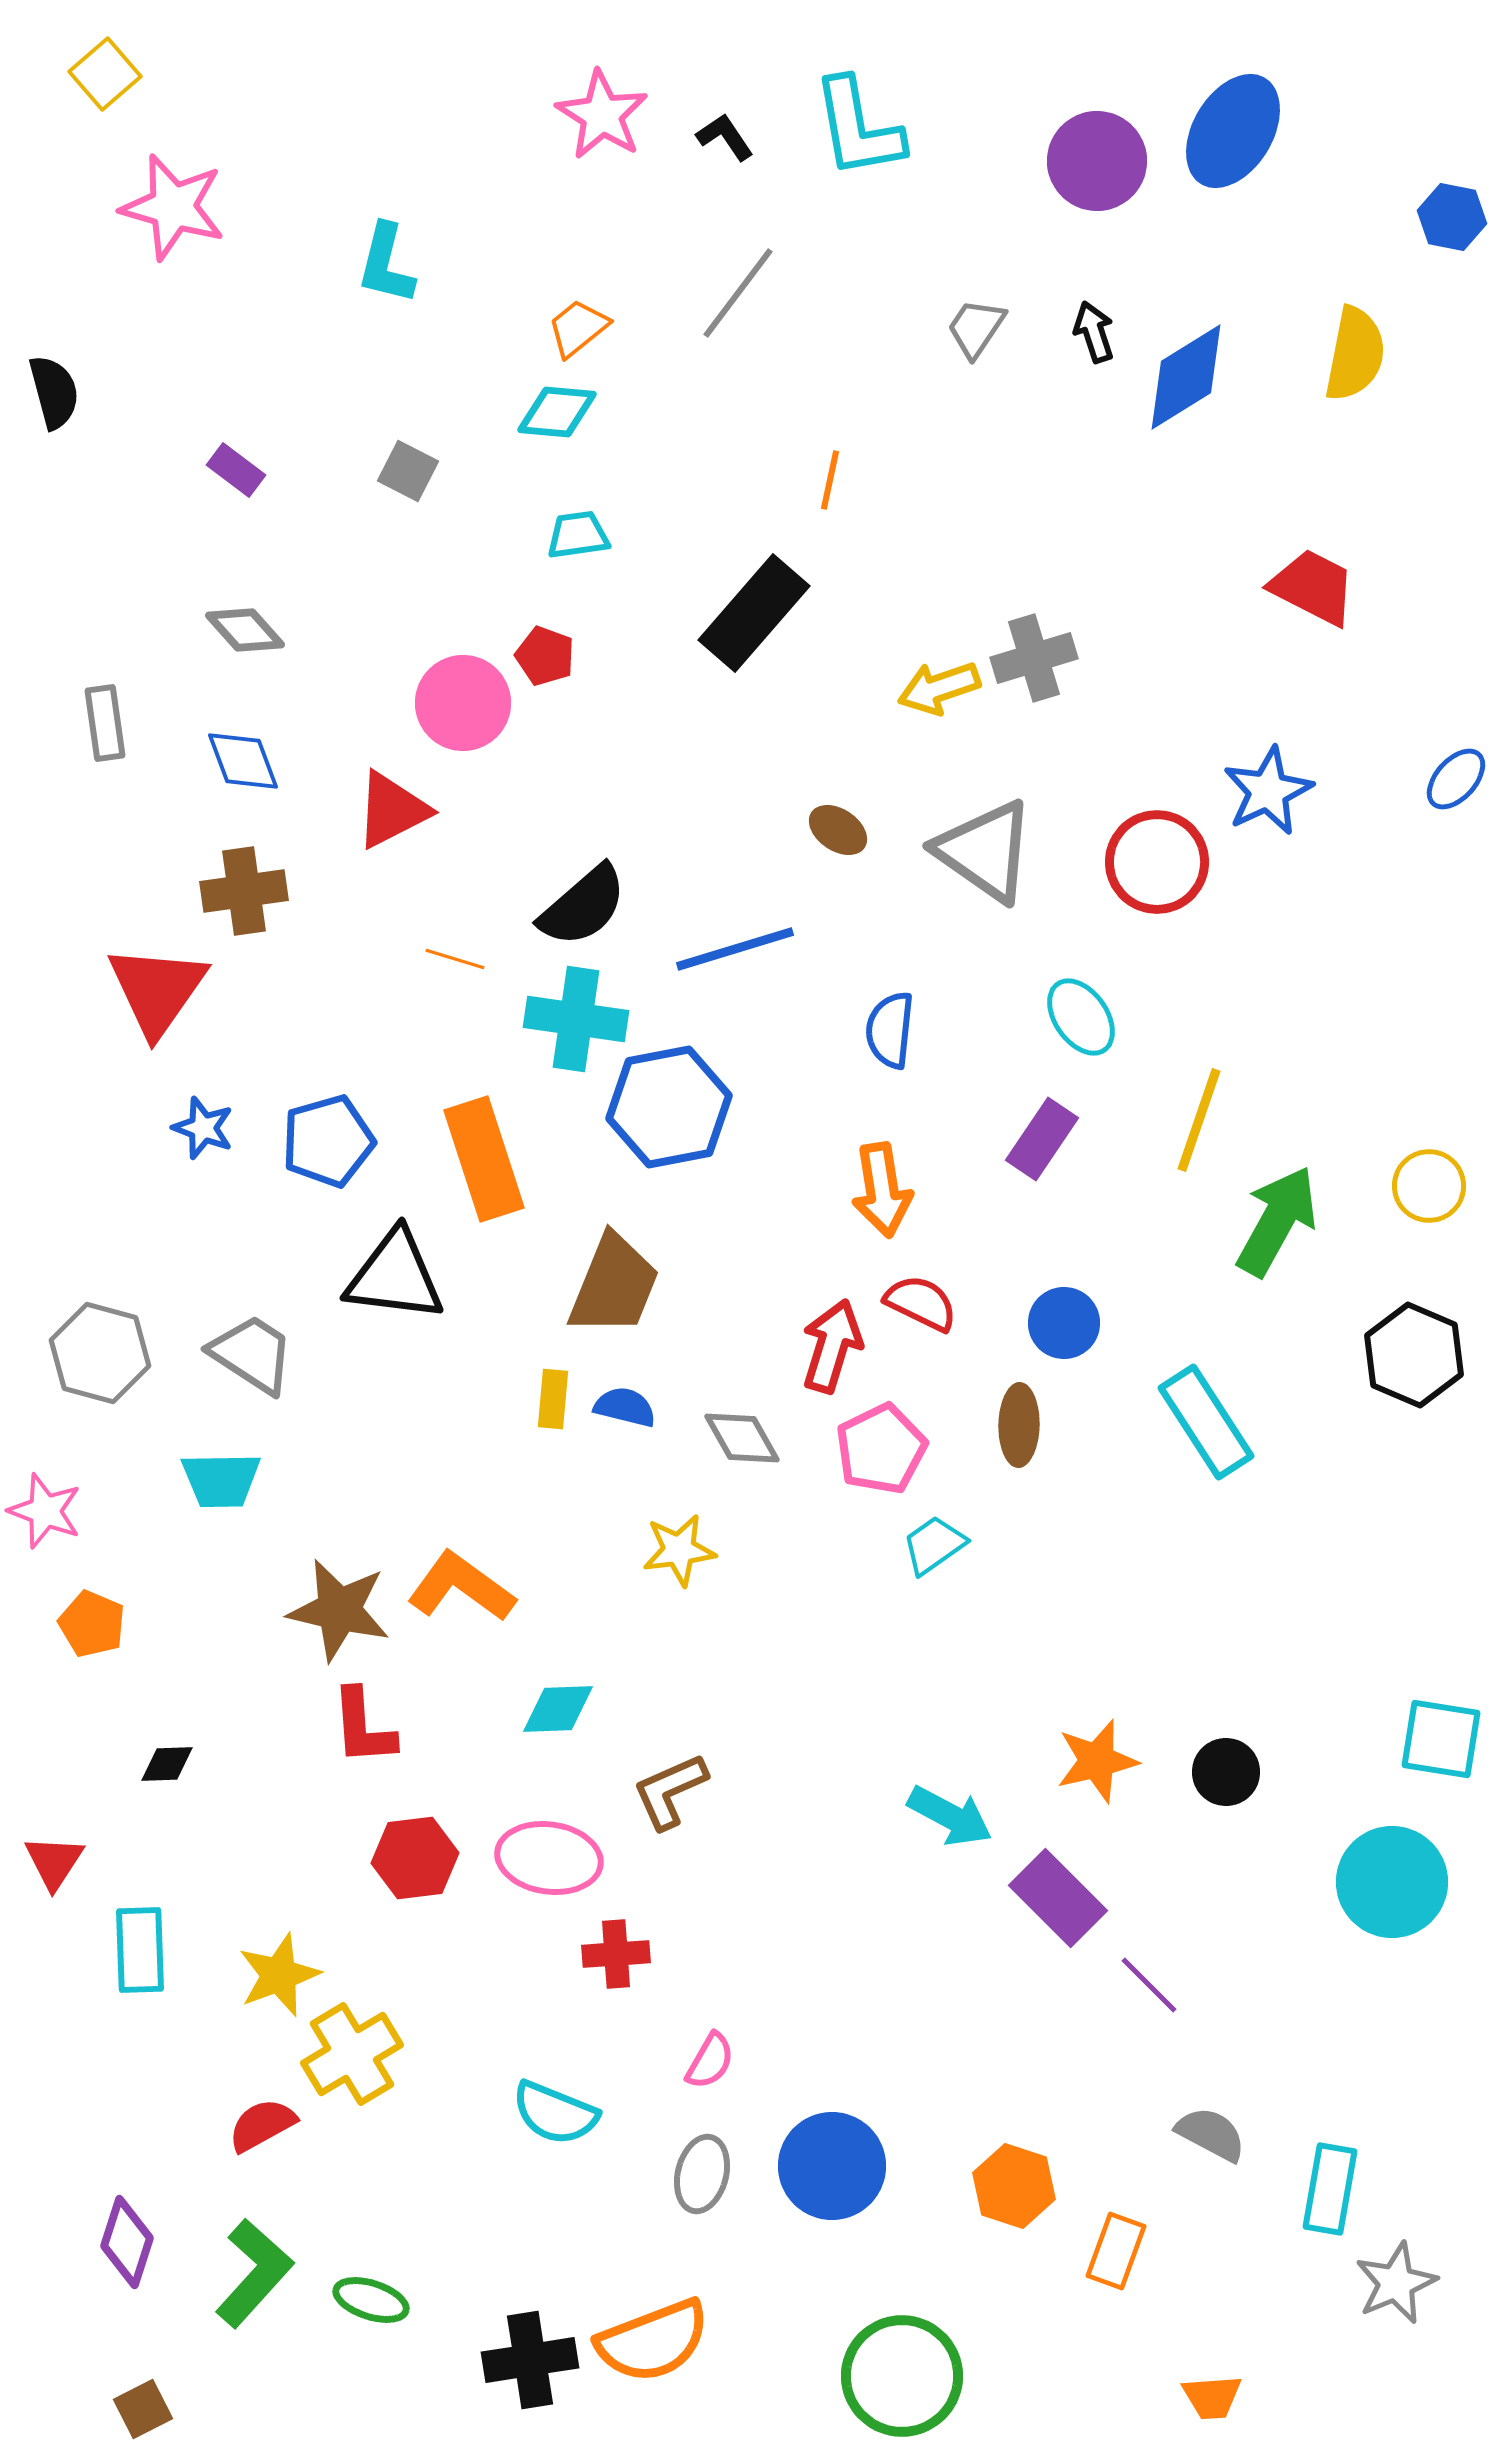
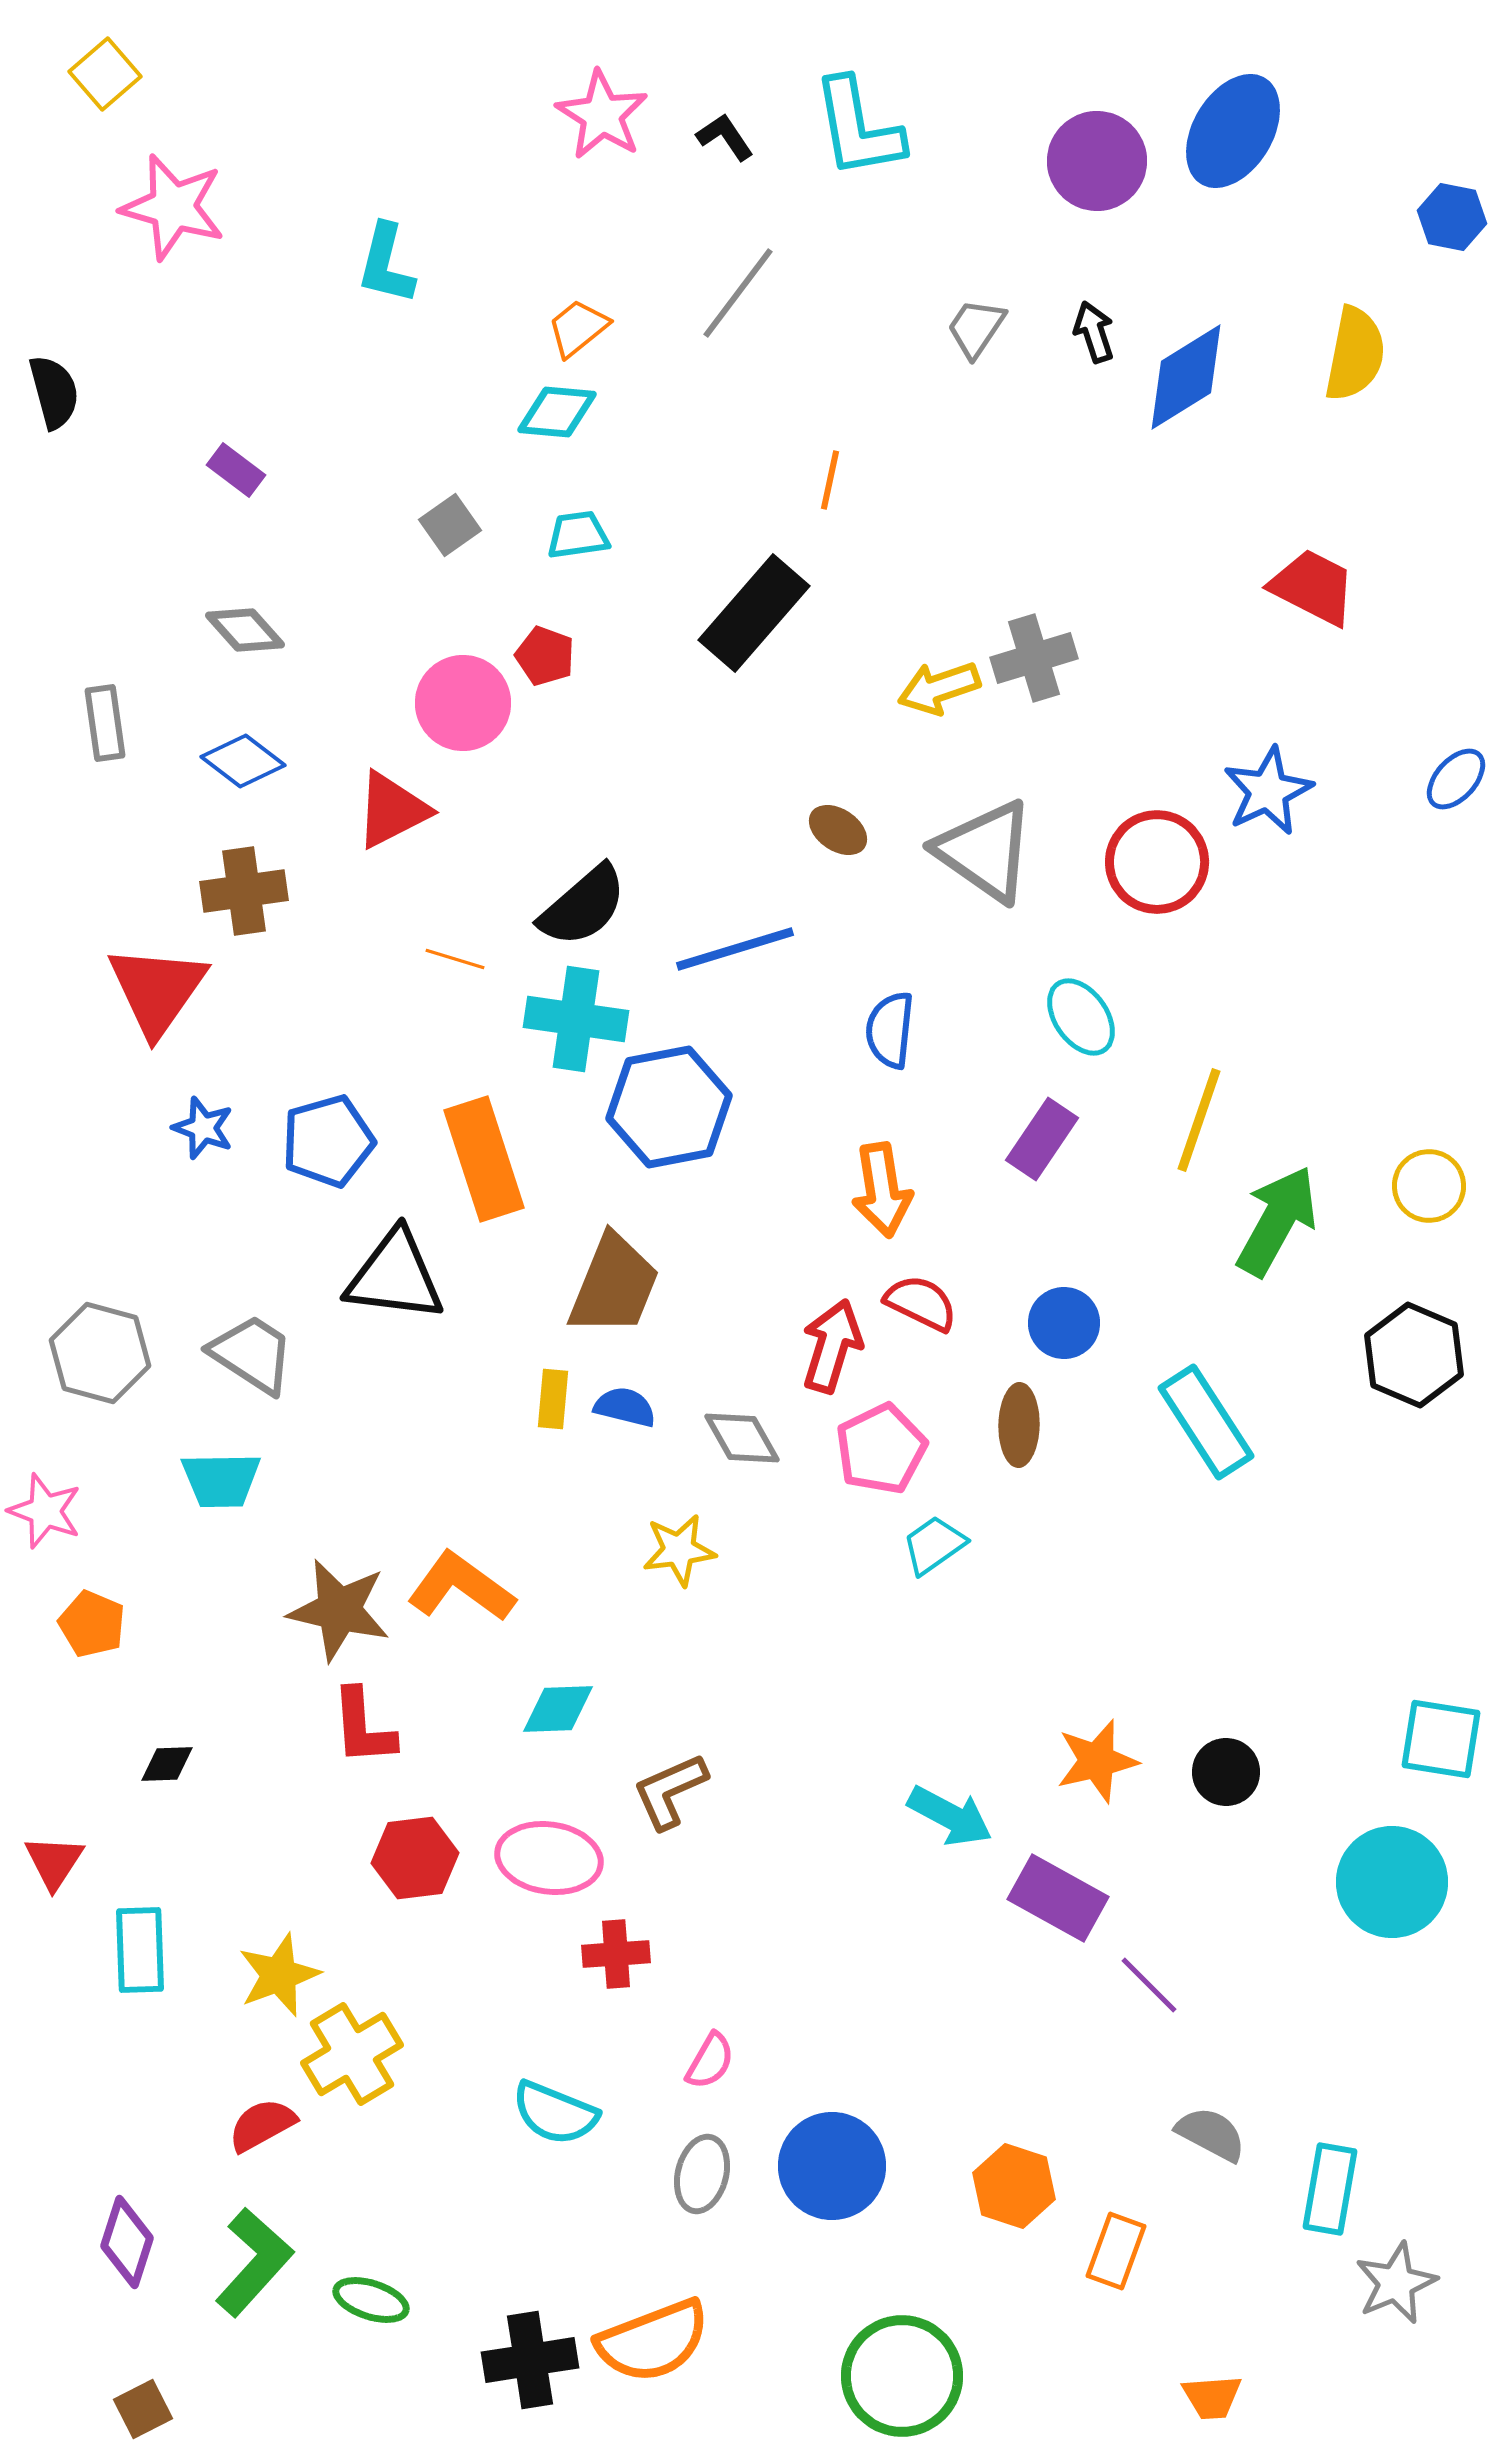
gray square at (408, 471): moved 42 px right, 54 px down; rotated 28 degrees clockwise
blue diamond at (243, 761): rotated 32 degrees counterclockwise
purple rectangle at (1058, 1898): rotated 16 degrees counterclockwise
green L-shape at (254, 2273): moved 11 px up
